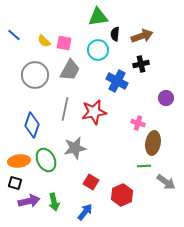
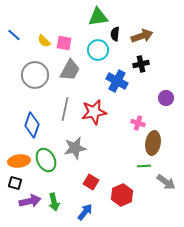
purple arrow: moved 1 px right
